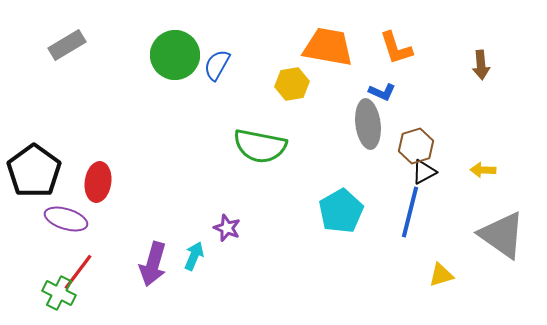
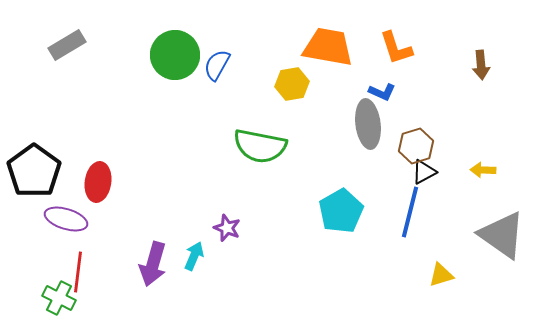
red line: rotated 30 degrees counterclockwise
green cross: moved 5 px down
